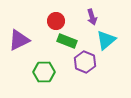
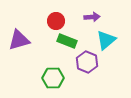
purple arrow: rotated 77 degrees counterclockwise
purple triangle: rotated 10 degrees clockwise
purple hexagon: moved 2 px right
green hexagon: moved 9 px right, 6 px down
